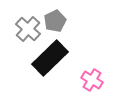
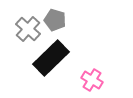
gray pentagon: moved 1 px up; rotated 30 degrees counterclockwise
black rectangle: moved 1 px right
